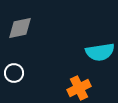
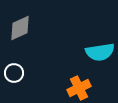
gray diamond: rotated 12 degrees counterclockwise
